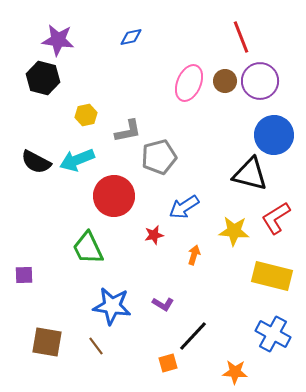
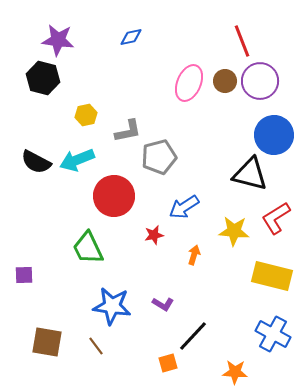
red line: moved 1 px right, 4 px down
